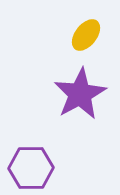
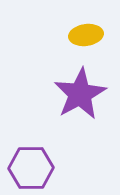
yellow ellipse: rotated 44 degrees clockwise
